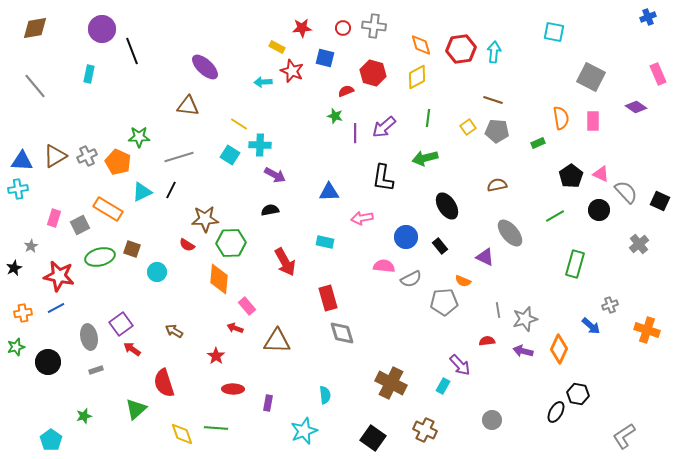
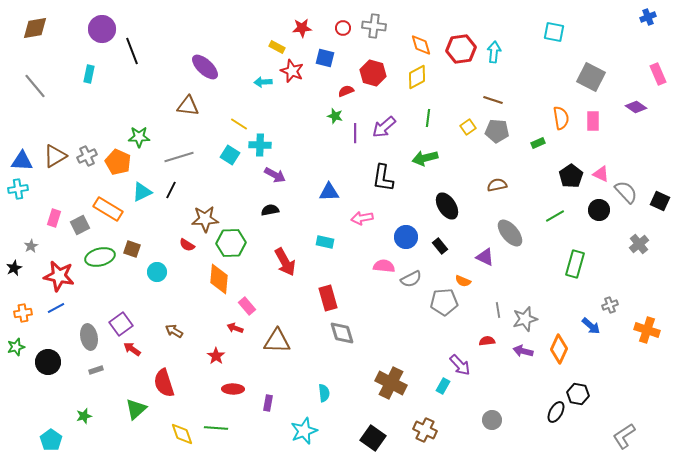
cyan semicircle at (325, 395): moved 1 px left, 2 px up
